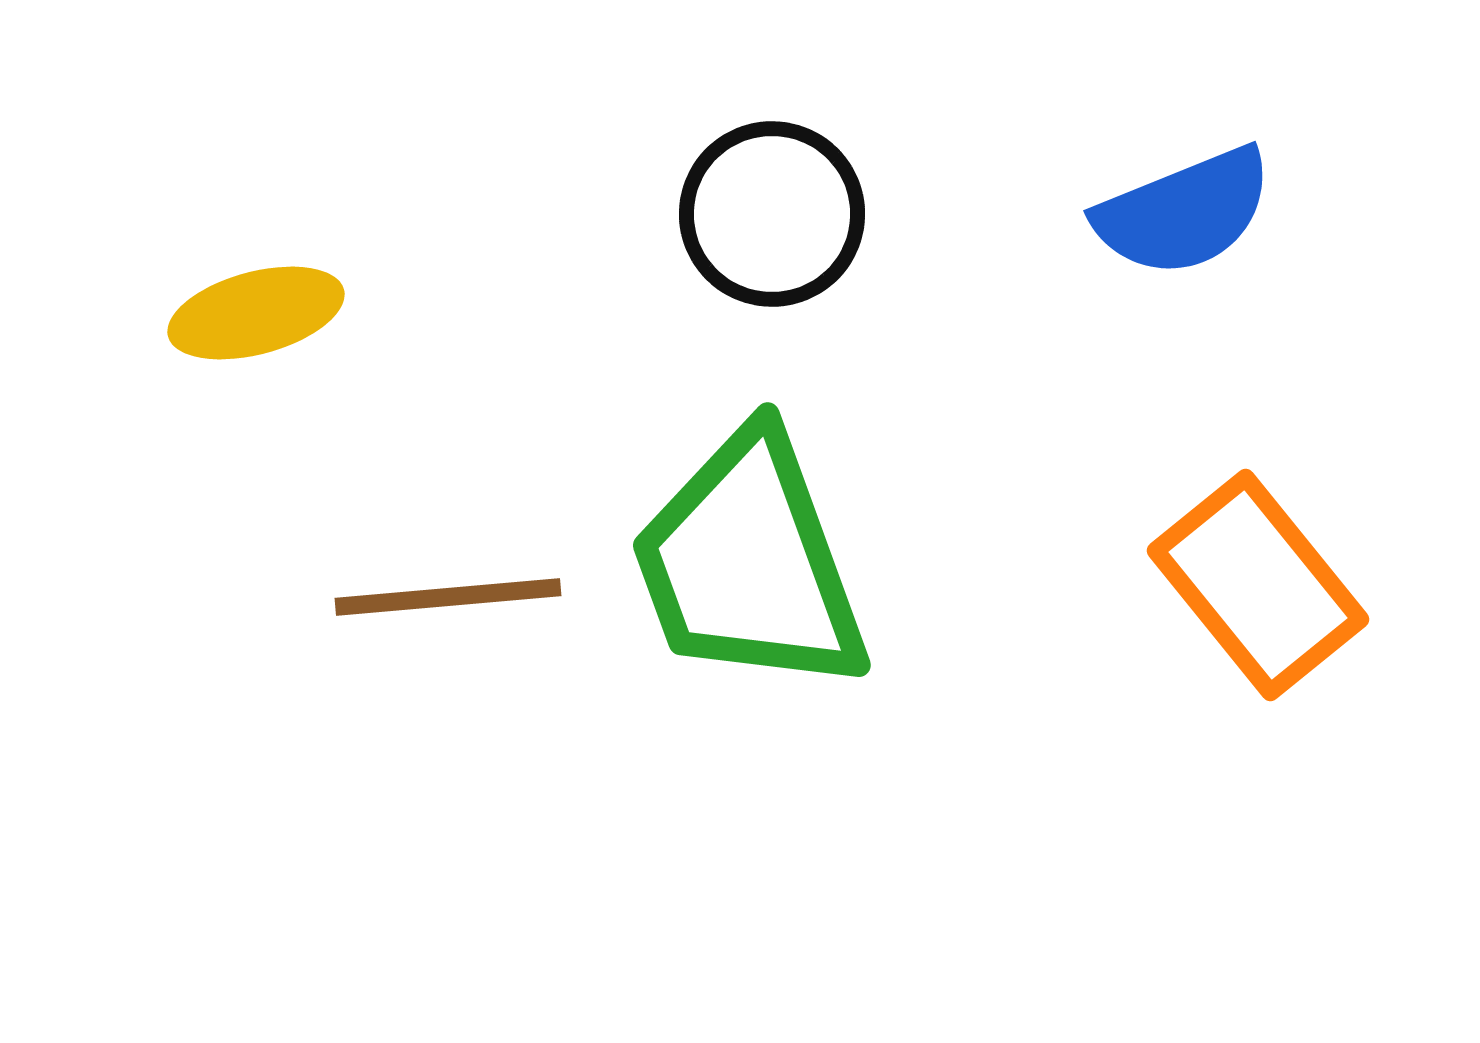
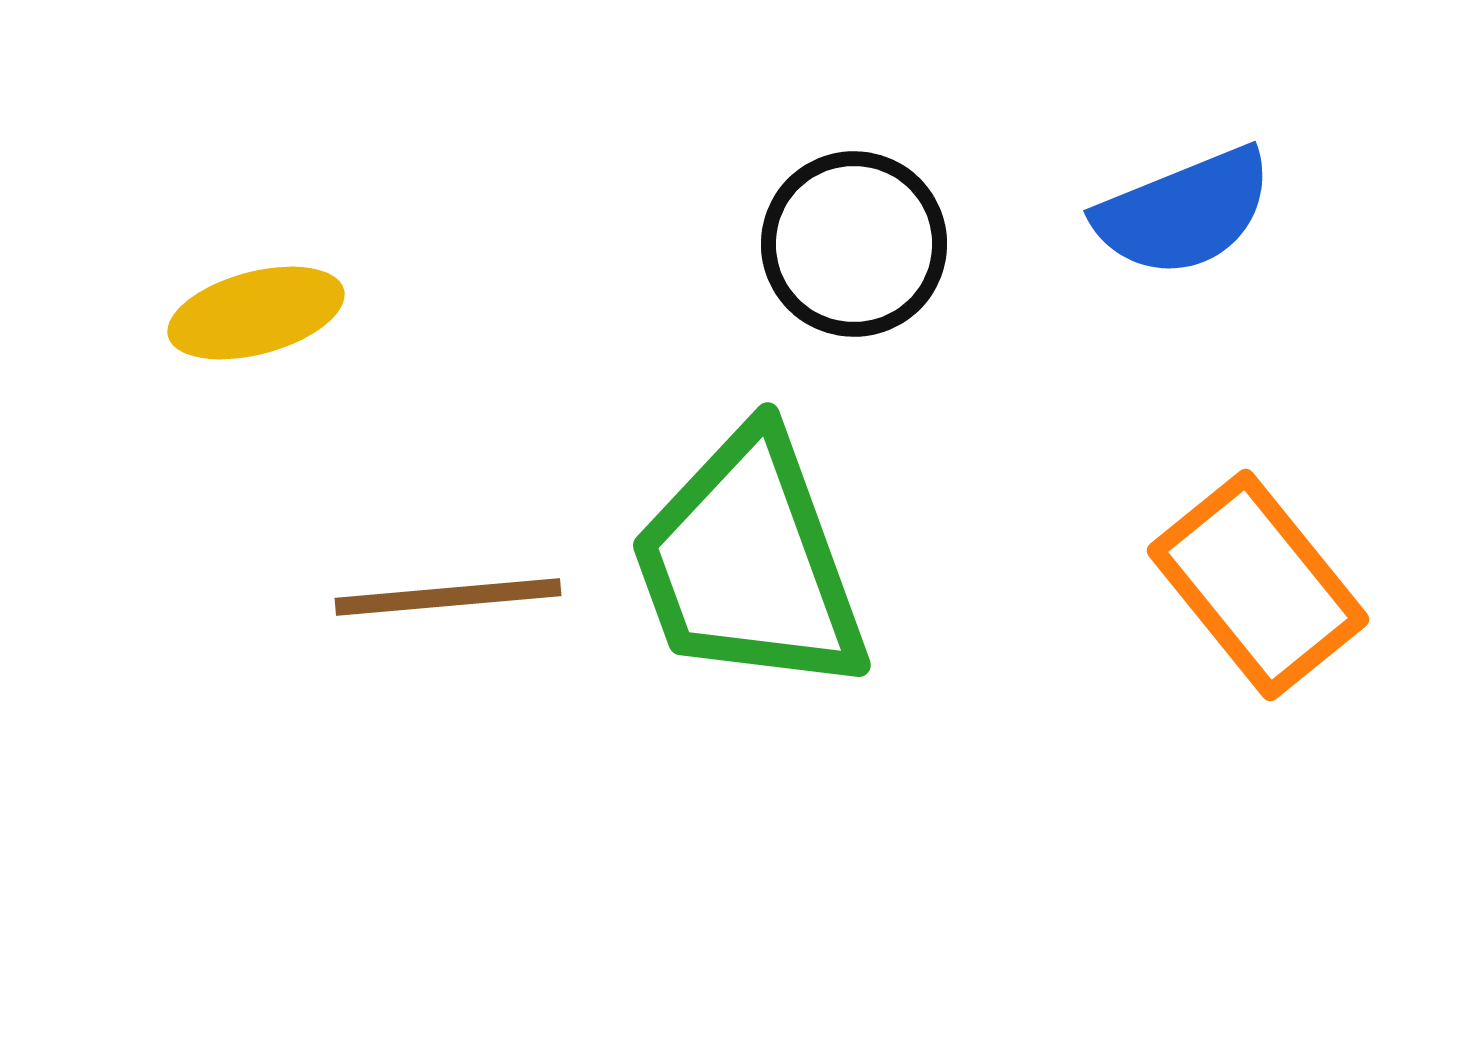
black circle: moved 82 px right, 30 px down
